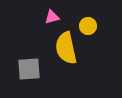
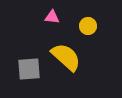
pink triangle: rotated 21 degrees clockwise
yellow semicircle: moved 9 px down; rotated 144 degrees clockwise
